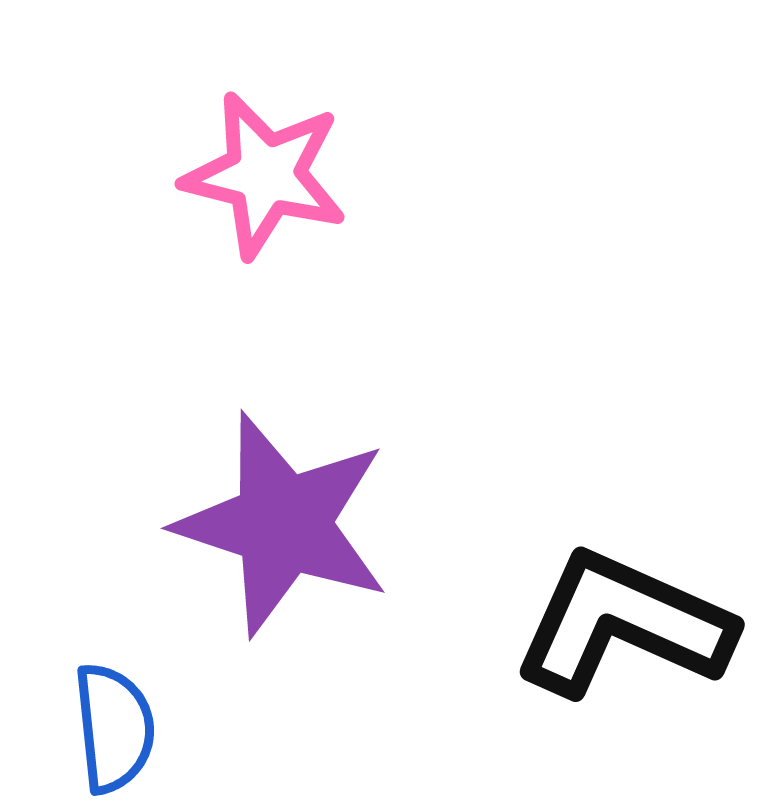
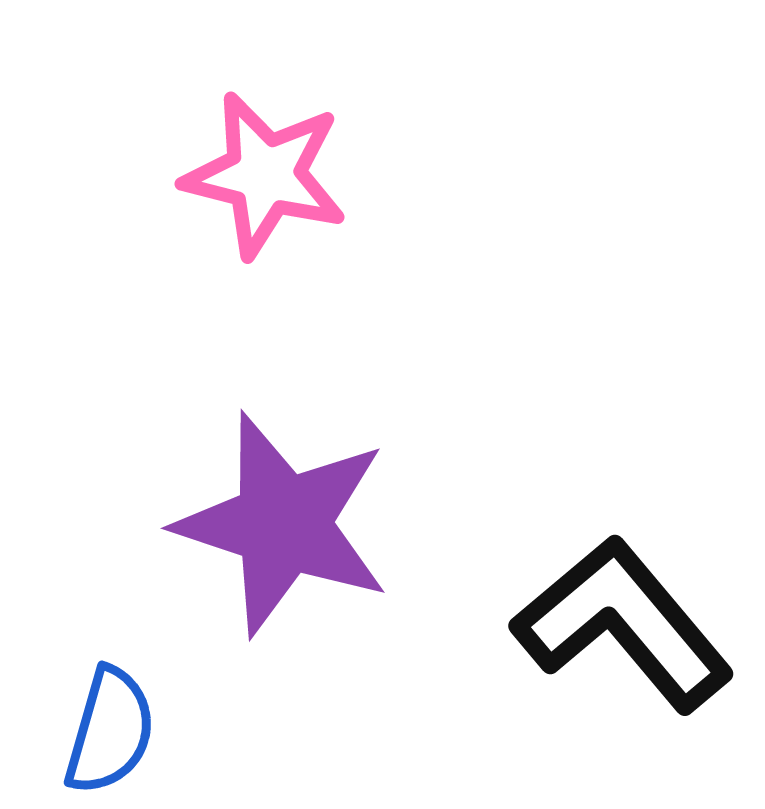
black L-shape: rotated 26 degrees clockwise
blue semicircle: moved 4 px left, 3 px down; rotated 22 degrees clockwise
